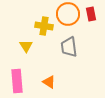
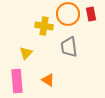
yellow triangle: moved 7 px down; rotated 16 degrees clockwise
orange triangle: moved 1 px left, 2 px up
